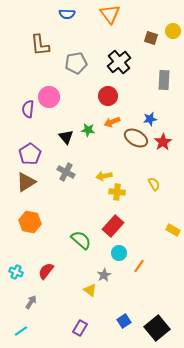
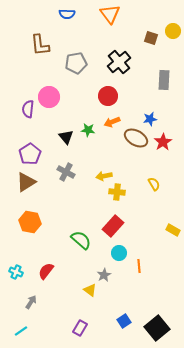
orange line: rotated 40 degrees counterclockwise
